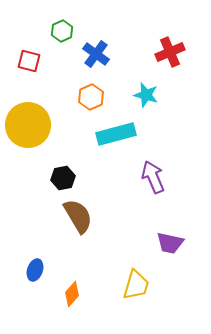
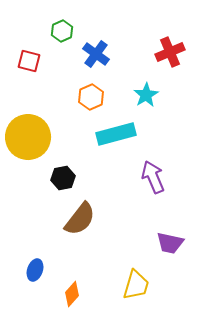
cyan star: rotated 25 degrees clockwise
yellow circle: moved 12 px down
brown semicircle: moved 2 px right, 3 px down; rotated 69 degrees clockwise
